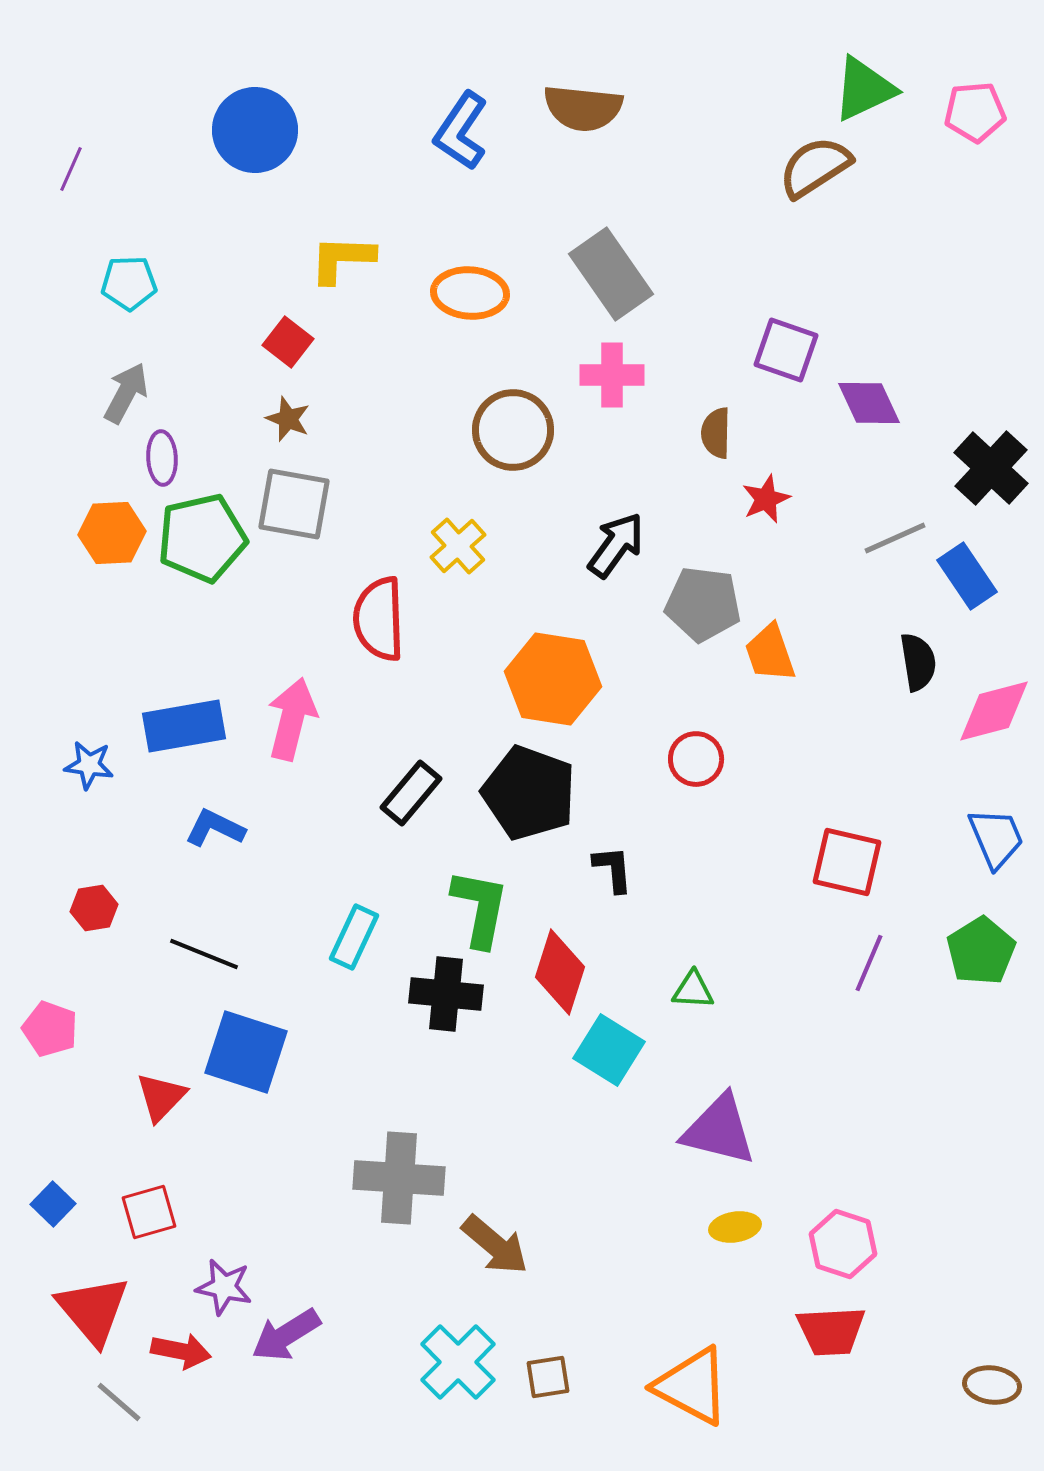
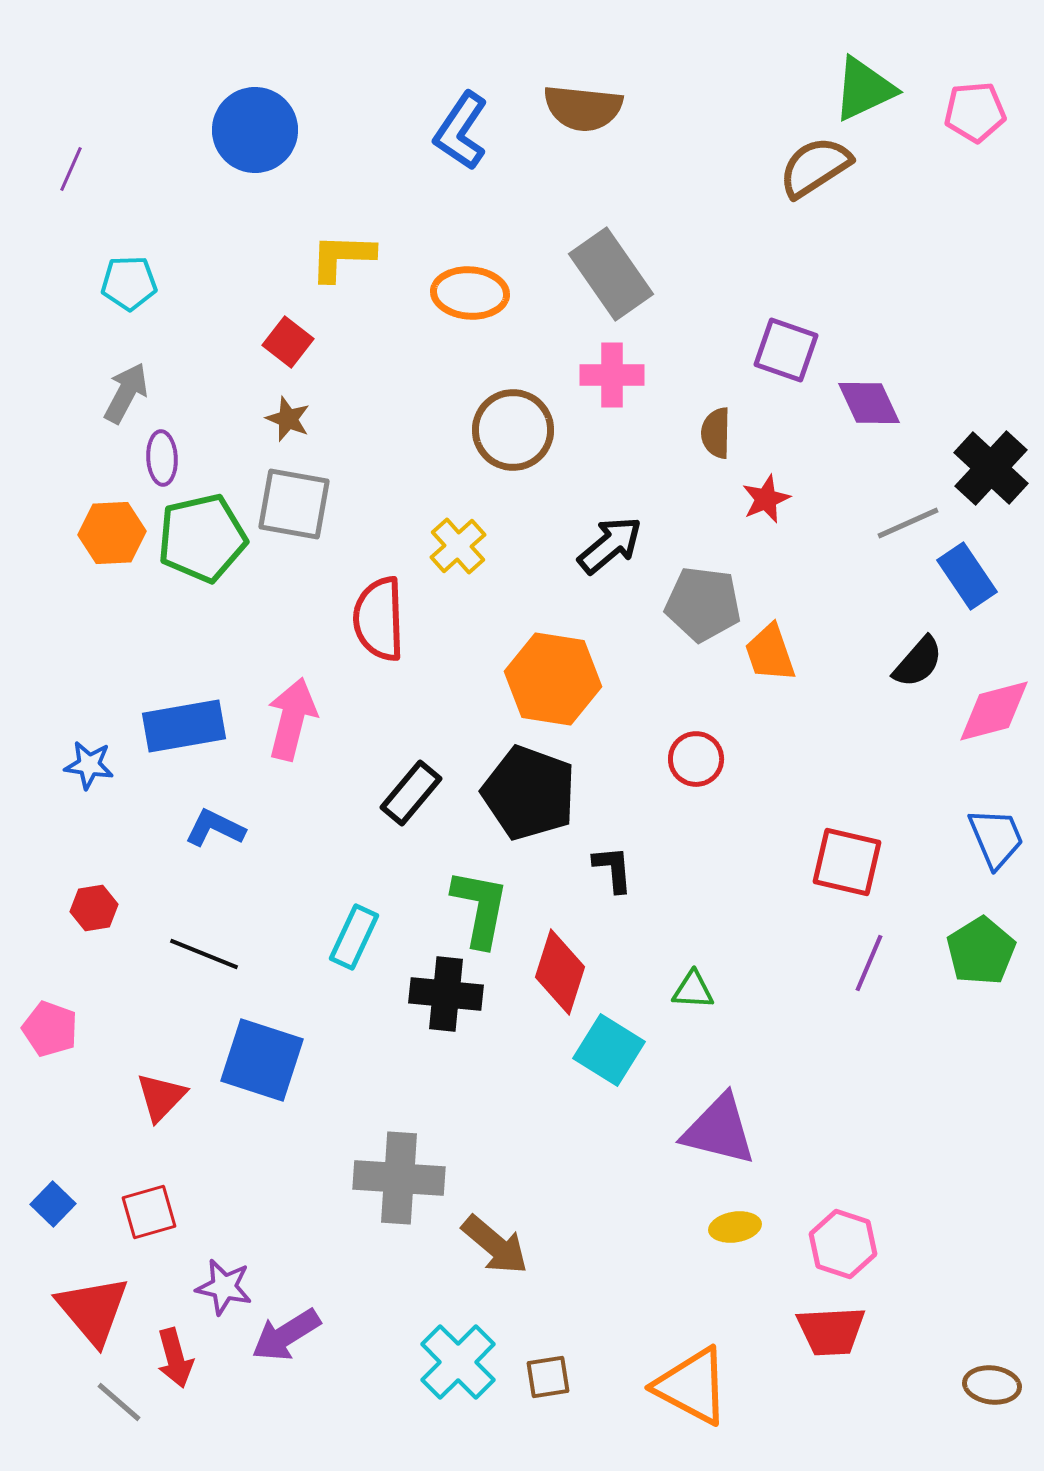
yellow L-shape at (342, 259): moved 2 px up
gray line at (895, 538): moved 13 px right, 15 px up
black arrow at (616, 545): moved 6 px left; rotated 14 degrees clockwise
black semicircle at (918, 662): rotated 50 degrees clockwise
blue square at (246, 1052): moved 16 px right, 8 px down
red arrow at (181, 1351): moved 6 px left, 7 px down; rotated 64 degrees clockwise
